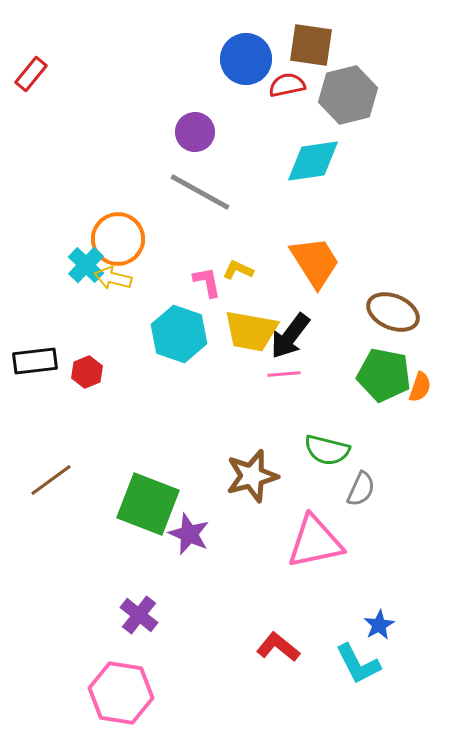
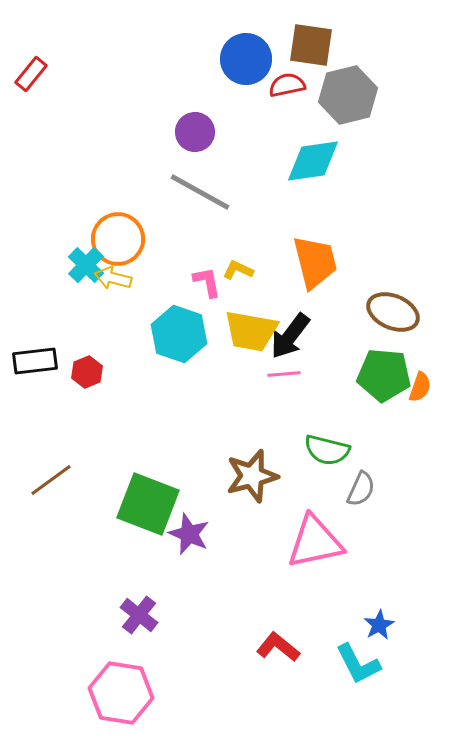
orange trapezoid: rotated 18 degrees clockwise
green pentagon: rotated 6 degrees counterclockwise
